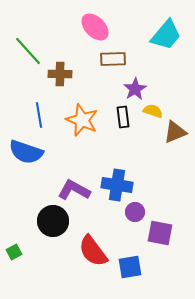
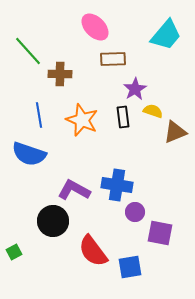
blue semicircle: moved 3 px right, 2 px down
